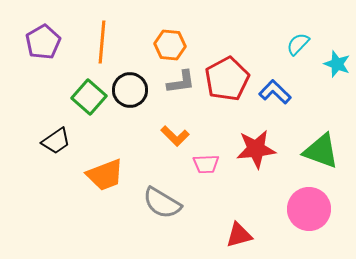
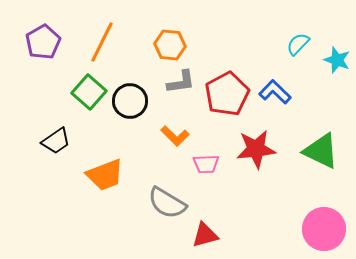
orange line: rotated 21 degrees clockwise
cyan star: moved 4 px up
red pentagon: moved 15 px down
black circle: moved 11 px down
green square: moved 5 px up
green triangle: rotated 6 degrees clockwise
gray semicircle: moved 5 px right
pink circle: moved 15 px right, 20 px down
red triangle: moved 34 px left
